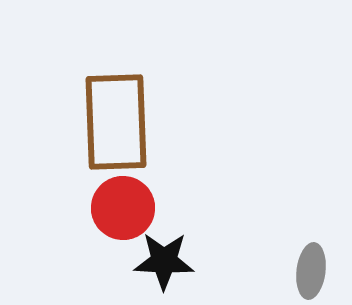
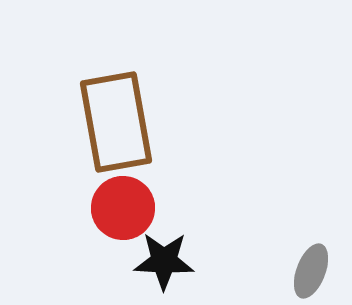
brown rectangle: rotated 8 degrees counterclockwise
gray ellipse: rotated 14 degrees clockwise
